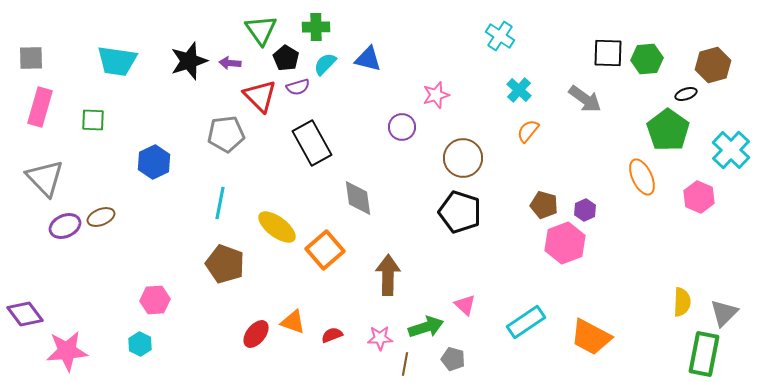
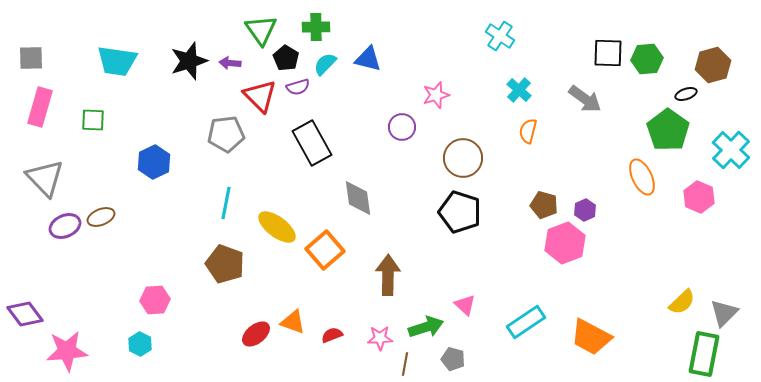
orange semicircle at (528, 131): rotated 25 degrees counterclockwise
cyan line at (220, 203): moved 6 px right
yellow semicircle at (682, 302): rotated 44 degrees clockwise
red ellipse at (256, 334): rotated 12 degrees clockwise
